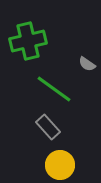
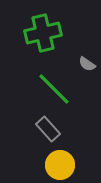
green cross: moved 15 px right, 8 px up
green line: rotated 9 degrees clockwise
gray rectangle: moved 2 px down
